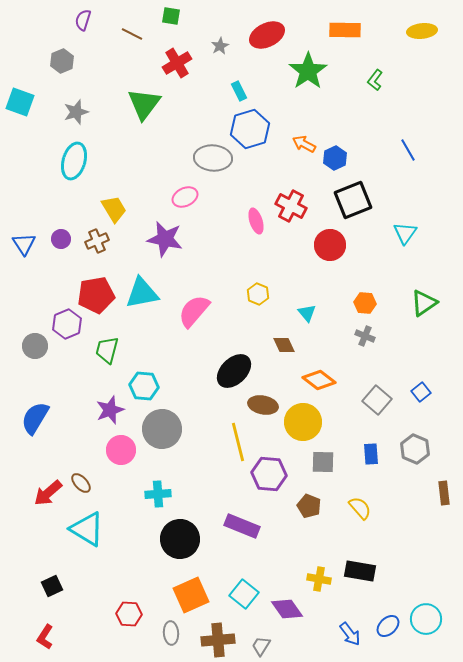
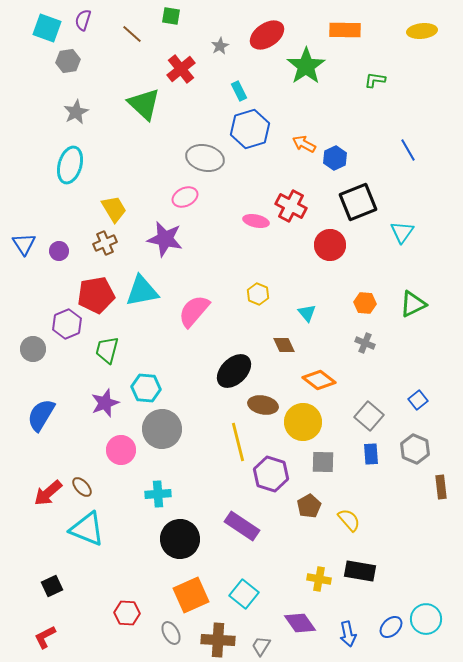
brown line at (132, 34): rotated 15 degrees clockwise
red ellipse at (267, 35): rotated 8 degrees counterclockwise
gray hexagon at (62, 61): moved 6 px right; rotated 15 degrees clockwise
red cross at (177, 63): moved 4 px right, 6 px down; rotated 8 degrees counterclockwise
green star at (308, 71): moved 2 px left, 5 px up
green L-shape at (375, 80): rotated 60 degrees clockwise
cyan square at (20, 102): moved 27 px right, 74 px up
green triangle at (144, 104): rotated 24 degrees counterclockwise
gray star at (76, 112): rotated 10 degrees counterclockwise
gray ellipse at (213, 158): moved 8 px left; rotated 9 degrees clockwise
cyan ellipse at (74, 161): moved 4 px left, 4 px down
black square at (353, 200): moved 5 px right, 2 px down
pink ellipse at (256, 221): rotated 60 degrees counterclockwise
cyan triangle at (405, 233): moved 3 px left, 1 px up
purple circle at (61, 239): moved 2 px left, 12 px down
brown cross at (97, 241): moved 8 px right, 2 px down
cyan triangle at (142, 293): moved 2 px up
green triangle at (424, 303): moved 11 px left, 1 px down; rotated 8 degrees clockwise
gray cross at (365, 336): moved 7 px down
gray circle at (35, 346): moved 2 px left, 3 px down
cyan hexagon at (144, 386): moved 2 px right, 2 px down
blue square at (421, 392): moved 3 px left, 8 px down
gray square at (377, 400): moved 8 px left, 16 px down
purple star at (110, 410): moved 5 px left, 7 px up
blue semicircle at (35, 418): moved 6 px right, 3 px up
purple hexagon at (269, 474): moved 2 px right; rotated 12 degrees clockwise
brown ellipse at (81, 483): moved 1 px right, 4 px down
brown rectangle at (444, 493): moved 3 px left, 6 px up
brown pentagon at (309, 506): rotated 20 degrees clockwise
yellow semicircle at (360, 508): moved 11 px left, 12 px down
purple rectangle at (242, 526): rotated 12 degrees clockwise
cyan triangle at (87, 529): rotated 9 degrees counterclockwise
purple diamond at (287, 609): moved 13 px right, 14 px down
red hexagon at (129, 614): moved 2 px left, 1 px up
blue ellipse at (388, 626): moved 3 px right, 1 px down
gray ellipse at (171, 633): rotated 25 degrees counterclockwise
blue arrow at (350, 634): moved 2 px left; rotated 25 degrees clockwise
red L-shape at (45, 637): rotated 30 degrees clockwise
brown cross at (218, 640): rotated 8 degrees clockwise
